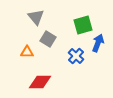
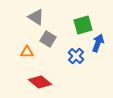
gray triangle: rotated 18 degrees counterclockwise
red diamond: rotated 40 degrees clockwise
